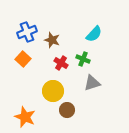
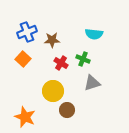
cyan semicircle: rotated 54 degrees clockwise
brown star: rotated 21 degrees counterclockwise
